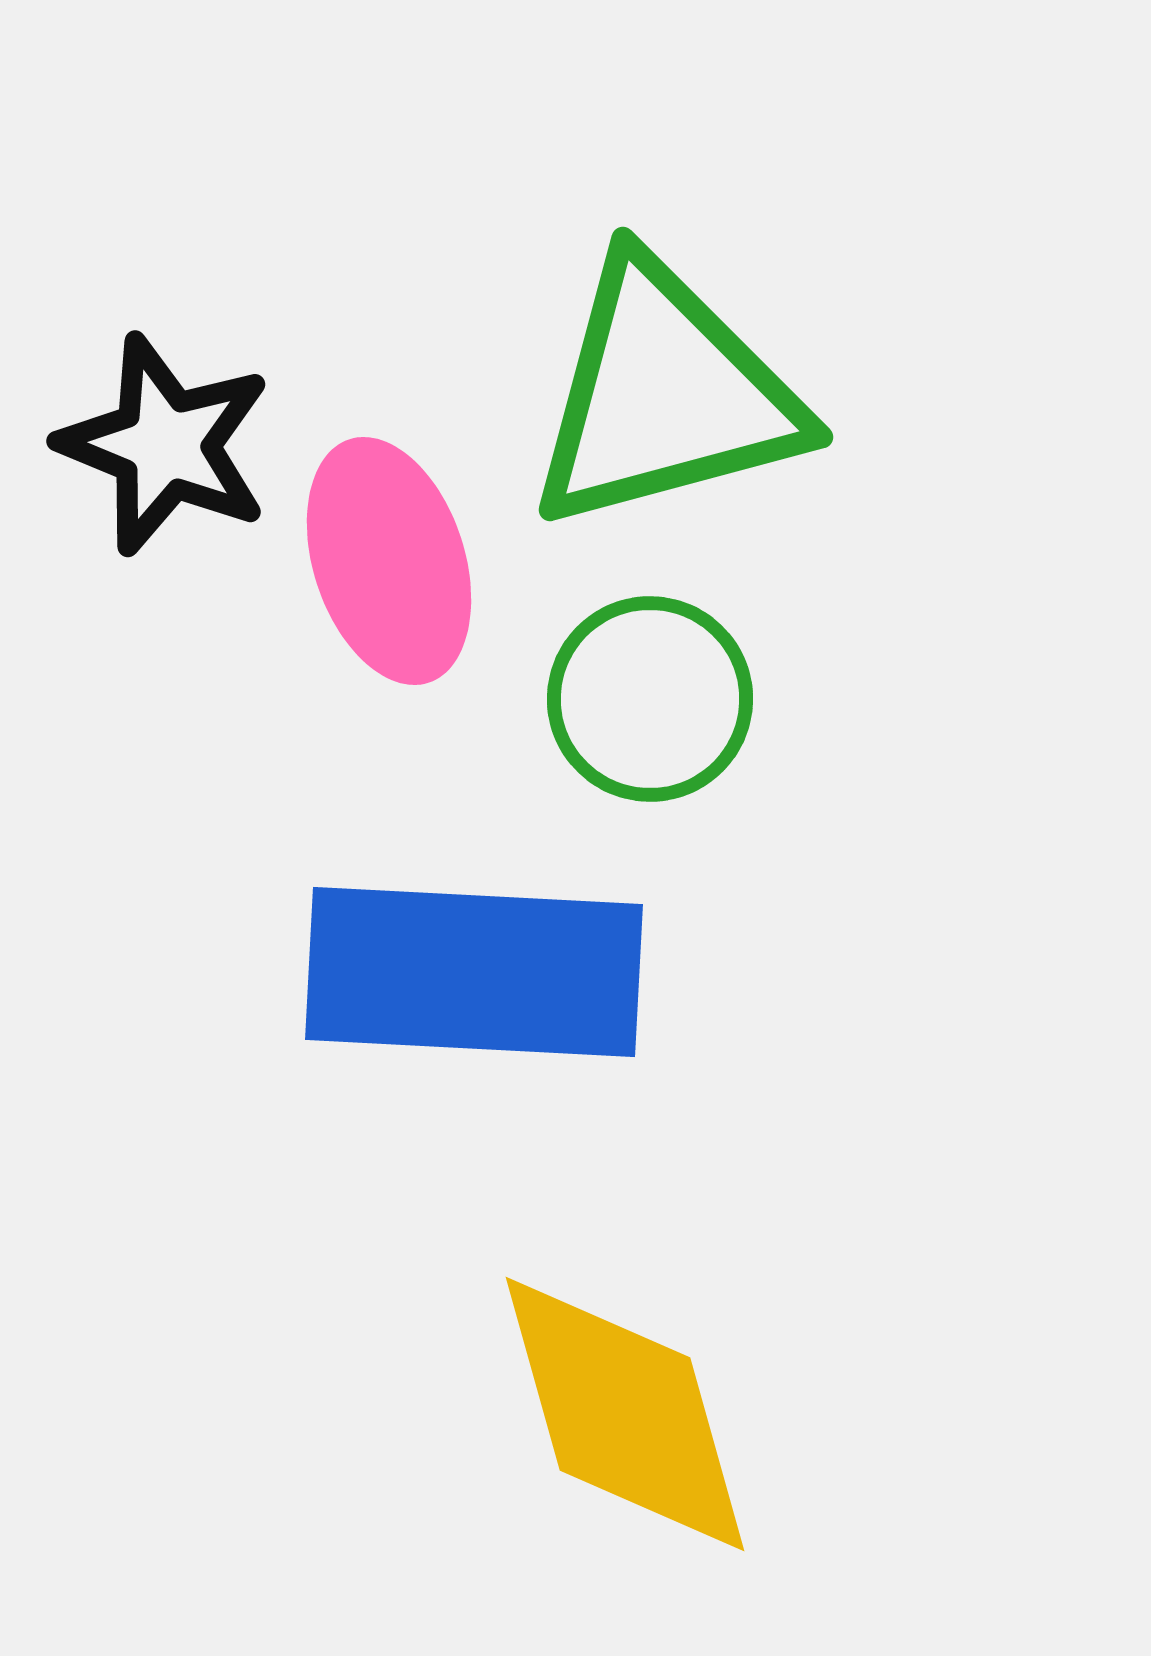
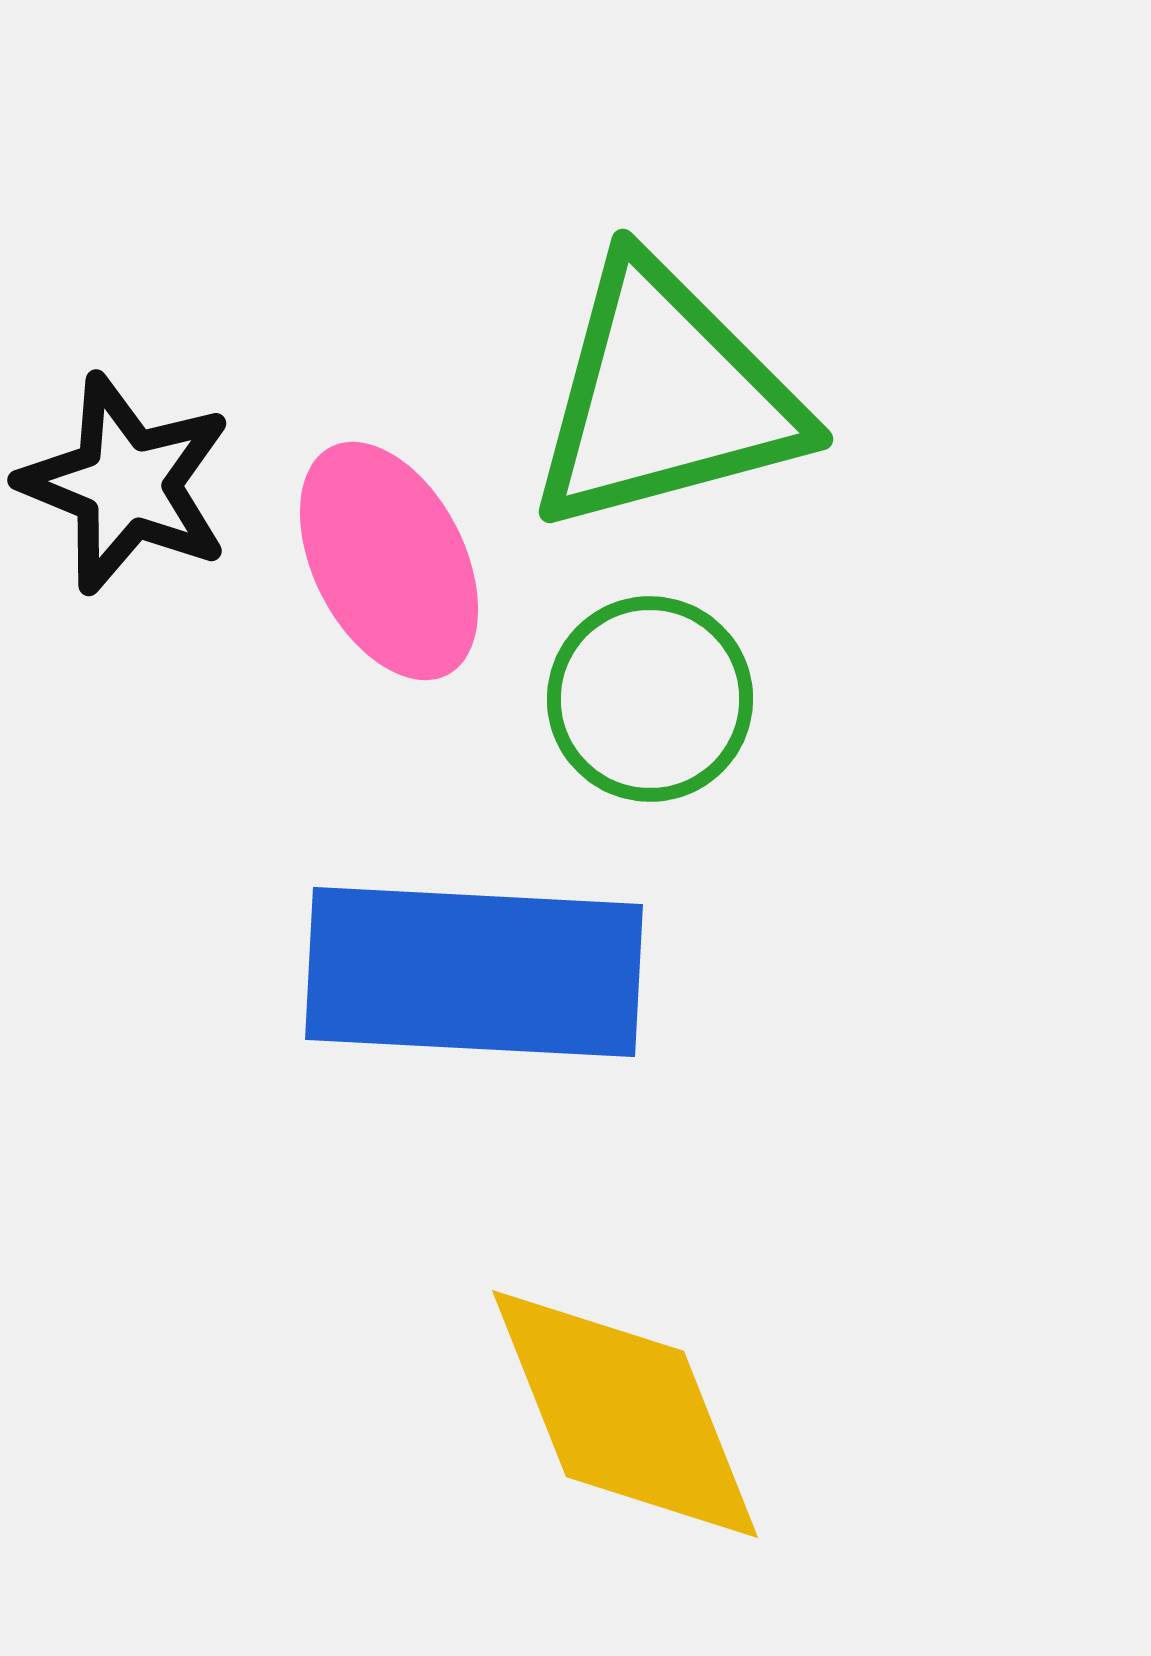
green triangle: moved 2 px down
black star: moved 39 px left, 39 px down
pink ellipse: rotated 9 degrees counterclockwise
yellow diamond: rotated 6 degrees counterclockwise
